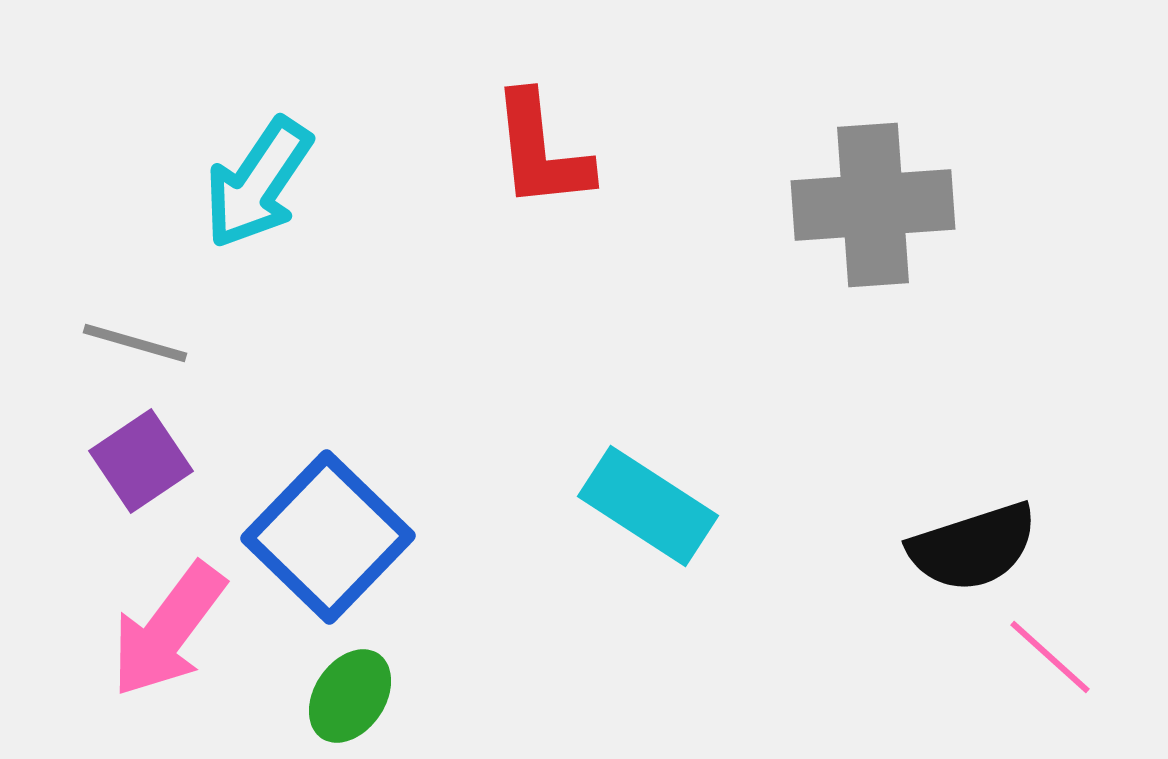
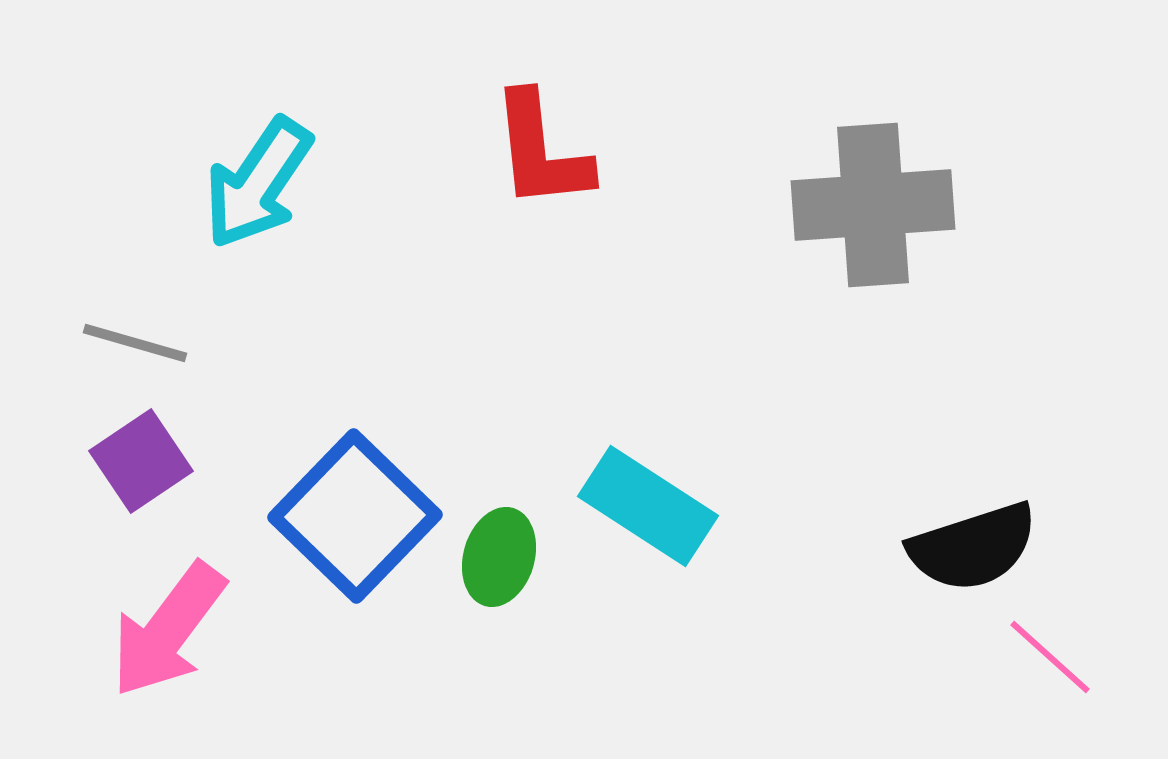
blue square: moved 27 px right, 21 px up
green ellipse: moved 149 px right, 139 px up; rotated 18 degrees counterclockwise
